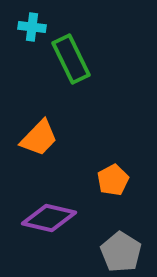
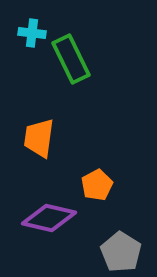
cyan cross: moved 6 px down
orange trapezoid: rotated 144 degrees clockwise
orange pentagon: moved 16 px left, 5 px down
